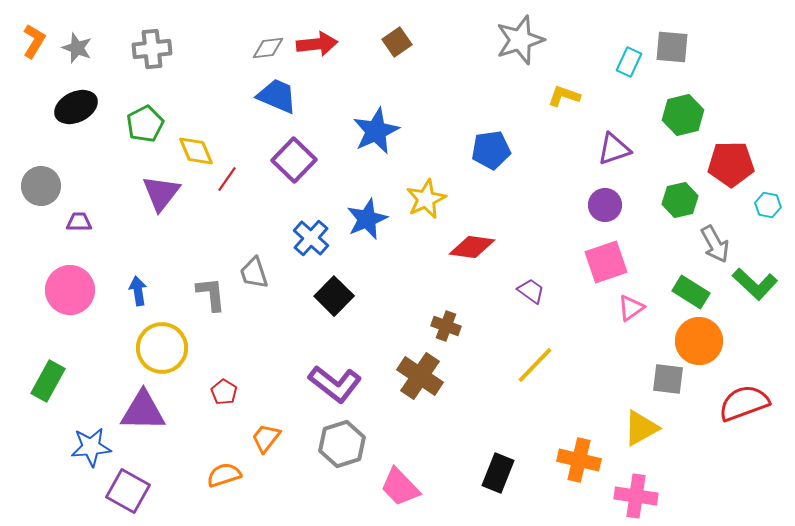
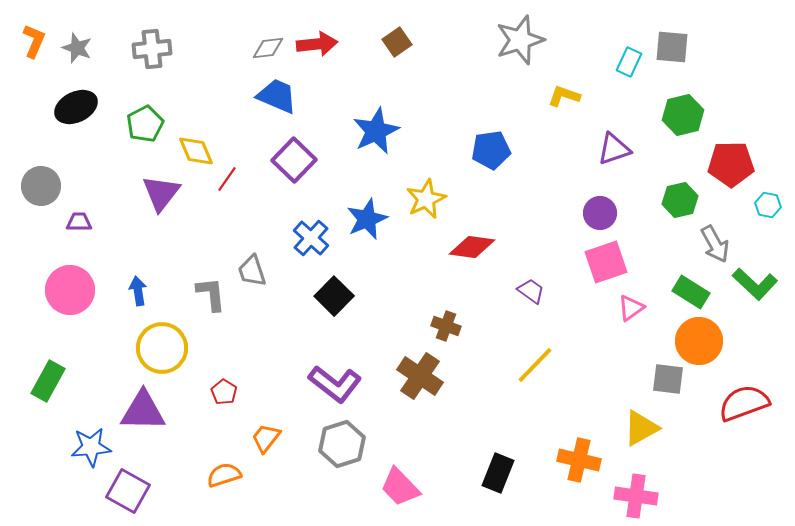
orange L-shape at (34, 41): rotated 8 degrees counterclockwise
purple circle at (605, 205): moved 5 px left, 8 px down
gray trapezoid at (254, 273): moved 2 px left, 2 px up
